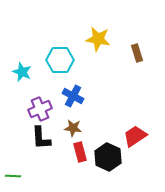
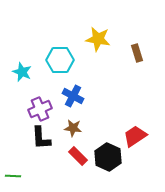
red rectangle: moved 2 px left, 4 px down; rotated 30 degrees counterclockwise
